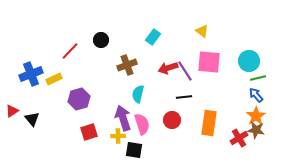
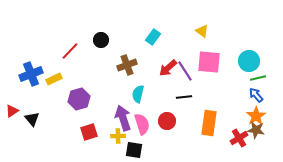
red arrow: rotated 24 degrees counterclockwise
red circle: moved 5 px left, 1 px down
